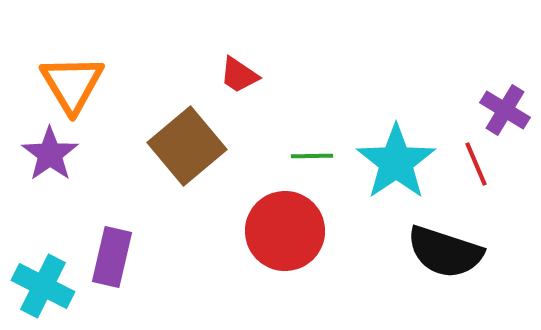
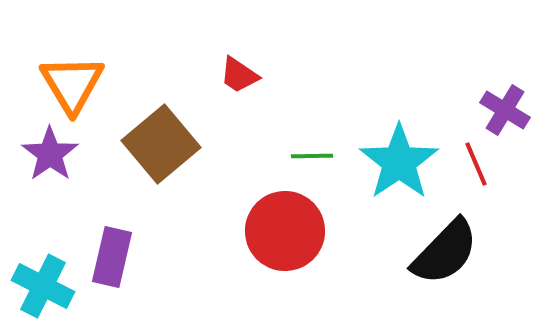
brown square: moved 26 px left, 2 px up
cyan star: moved 3 px right
black semicircle: rotated 64 degrees counterclockwise
